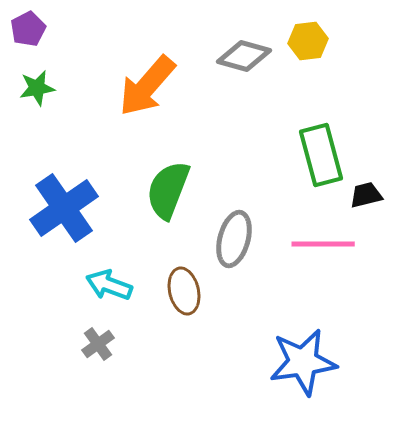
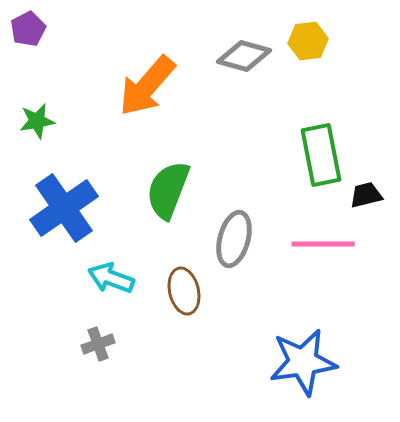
green star: moved 33 px down
green rectangle: rotated 4 degrees clockwise
cyan arrow: moved 2 px right, 7 px up
gray cross: rotated 16 degrees clockwise
